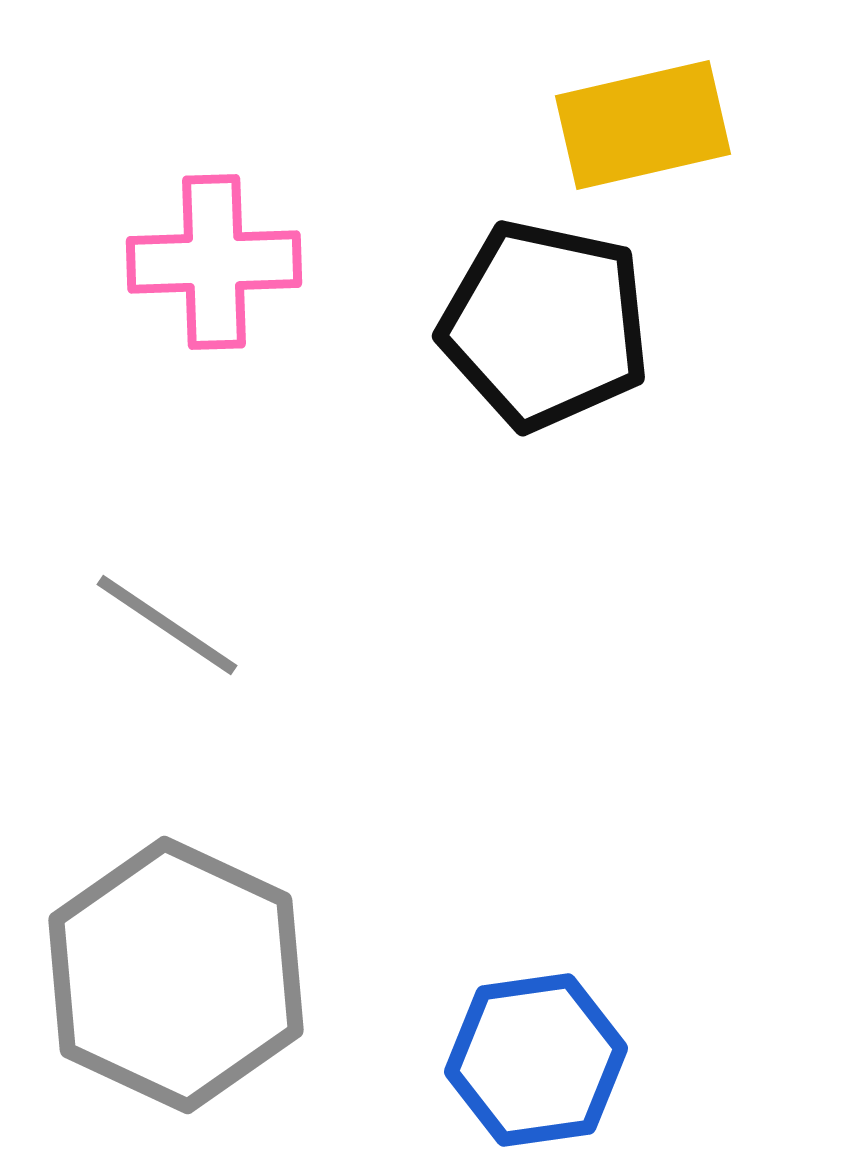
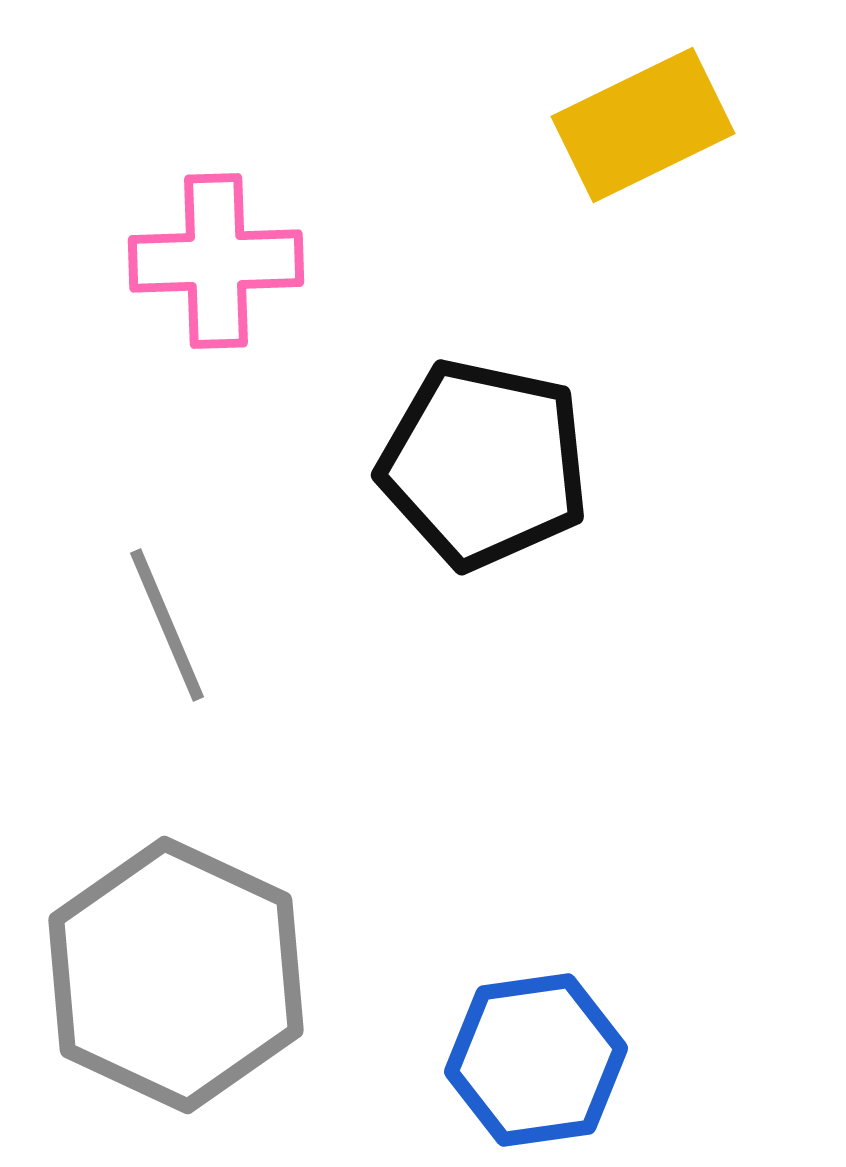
yellow rectangle: rotated 13 degrees counterclockwise
pink cross: moved 2 px right, 1 px up
black pentagon: moved 61 px left, 139 px down
gray line: rotated 33 degrees clockwise
